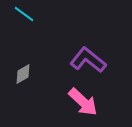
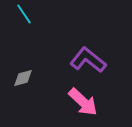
cyan line: rotated 20 degrees clockwise
gray diamond: moved 4 px down; rotated 15 degrees clockwise
